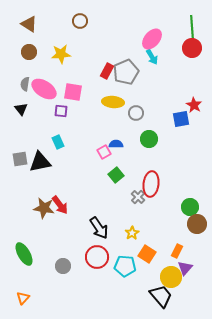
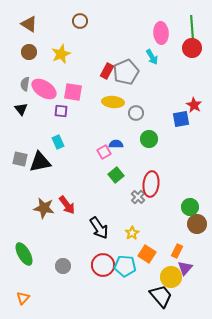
pink ellipse at (152, 39): moved 9 px right, 6 px up; rotated 45 degrees counterclockwise
yellow star at (61, 54): rotated 18 degrees counterclockwise
gray square at (20, 159): rotated 21 degrees clockwise
red arrow at (60, 205): moved 7 px right
red circle at (97, 257): moved 6 px right, 8 px down
